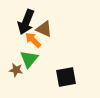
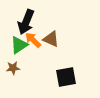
brown triangle: moved 7 px right, 10 px down
green triangle: moved 10 px left, 14 px up; rotated 18 degrees clockwise
brown star: moved 3 px left, 2 px up; rotated 16 degrees counterclockwise
